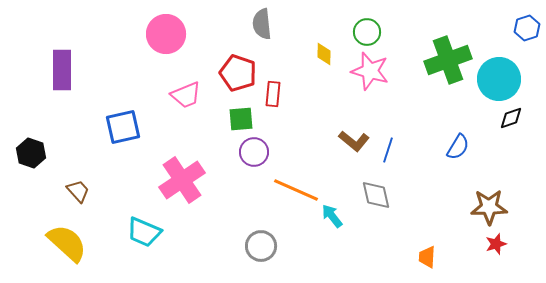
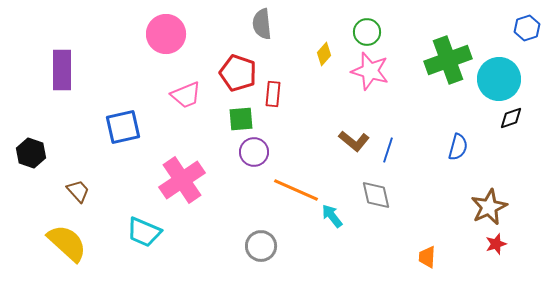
yellow diamond: rotated 40 degrees clockwise
blue semicircle: rotated 16 degrees counterclockwise
brown star: rotated 24 degrees counterclockwise
